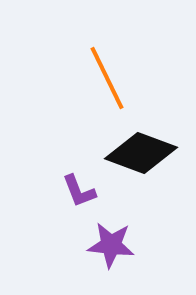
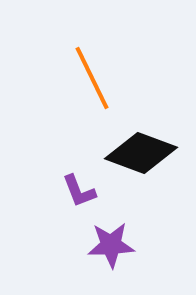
orange line: moved 15 px left
purple star: rotated 9 degrees counterclockwise
